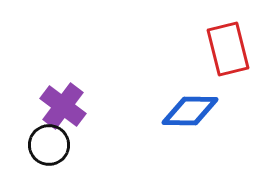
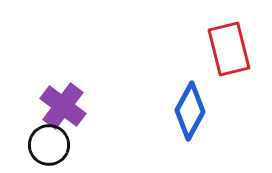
red rectangle: moved 1 px right
blue diamond: rotated 62 degrees counterclockwise
